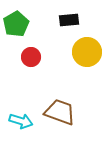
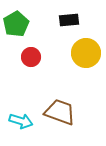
yellow circle: moved 1 px left, 1 px down
